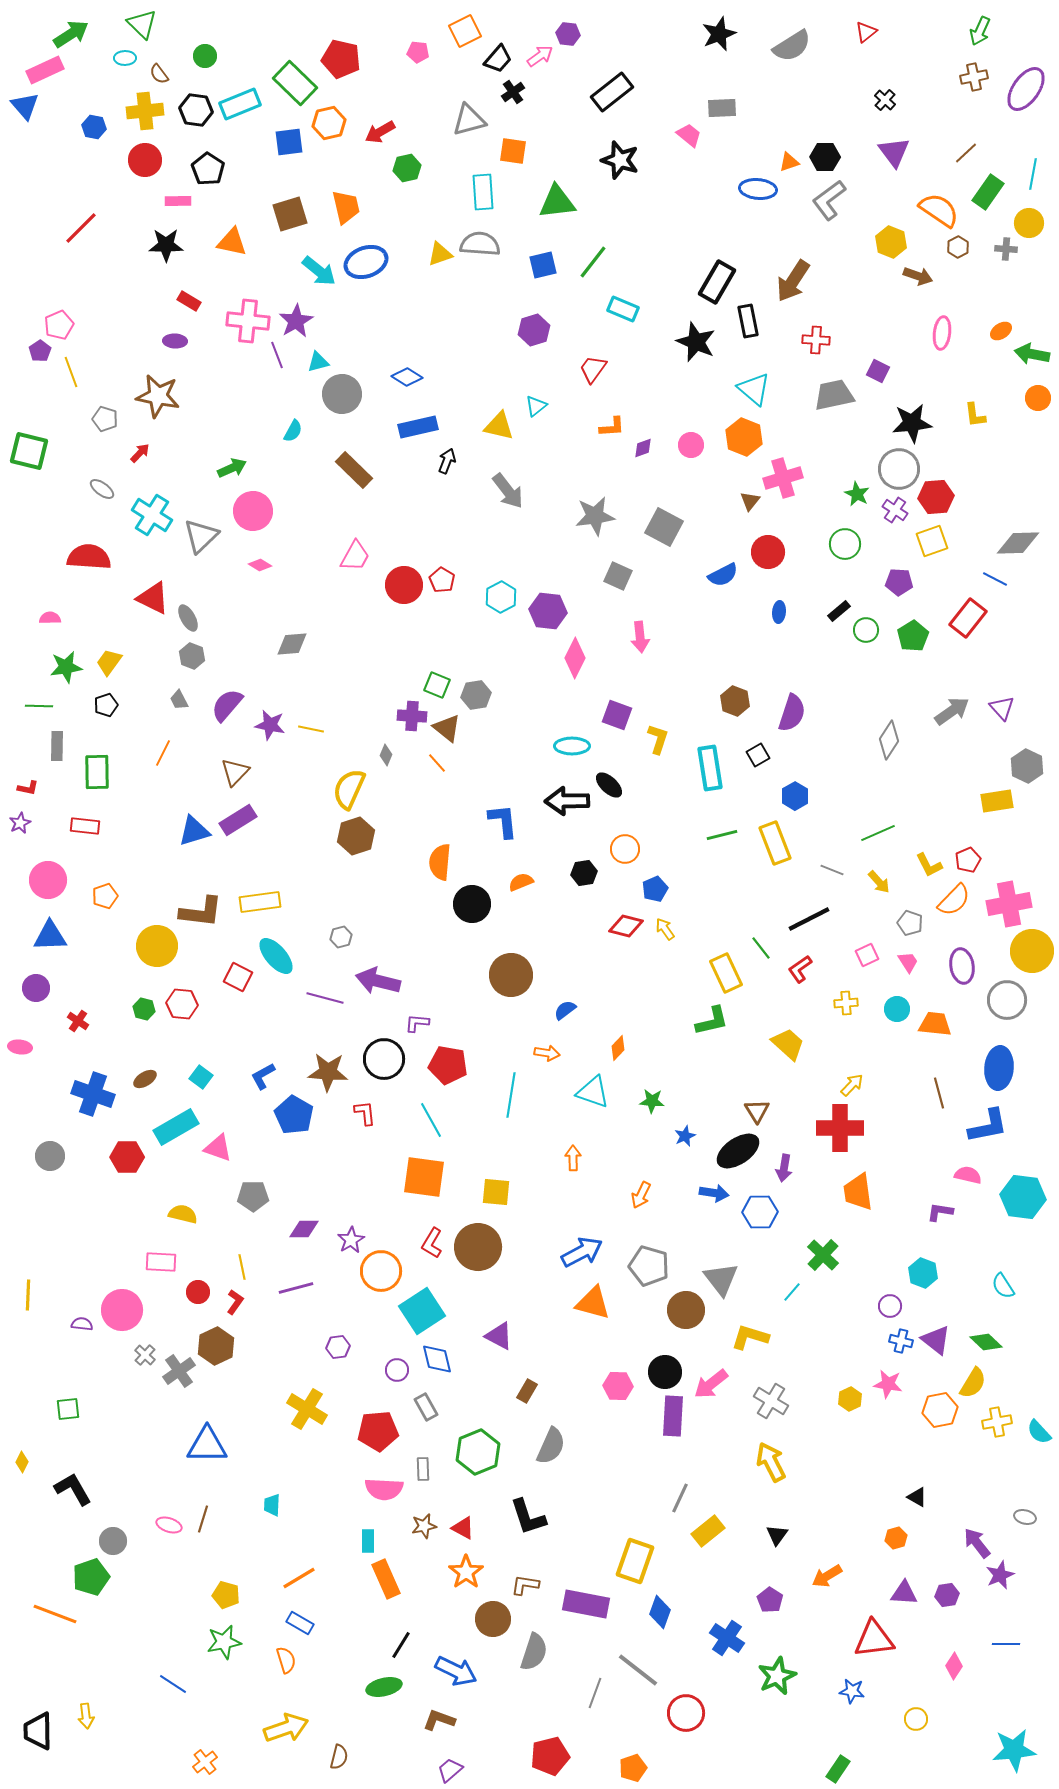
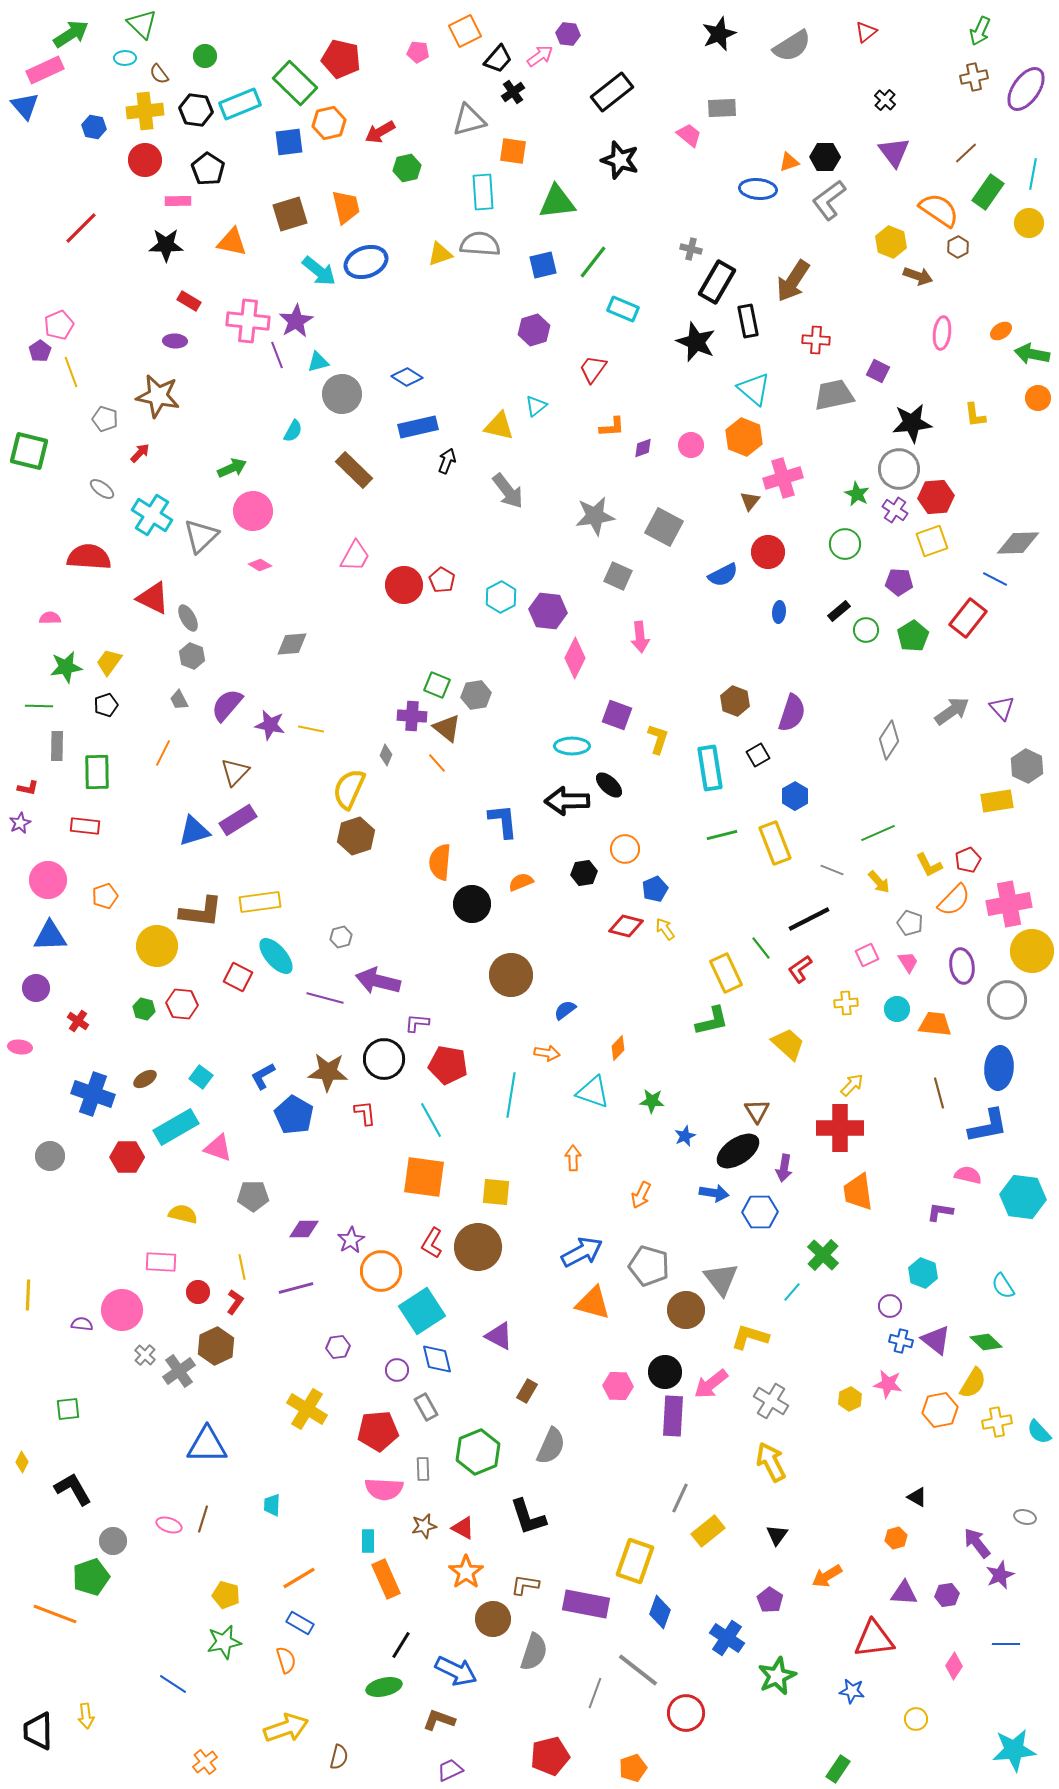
gray cross at (1006, 249): moved 315 px left; rotated 10 degrees clockwise
purple trapezoid at (450, 1770): rotated 16 degrees clockwise
